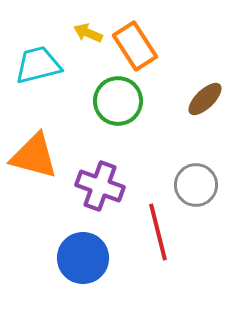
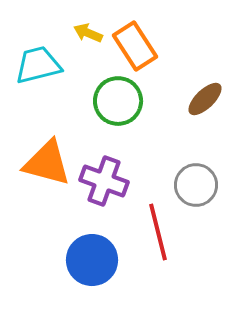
orange triangle: moved 13 px right, 7 px down
purple cross: moved 4 px right, 5 px up
blue circle: moved 9 px right, 2 px down
